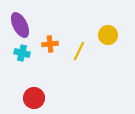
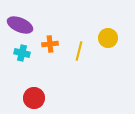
purple ellipse: rotated 40 degrees counterclockwise
yellow circle: moved 3 px down
yellow line: rotated 12 degrees counterclockwise
